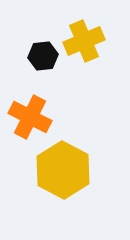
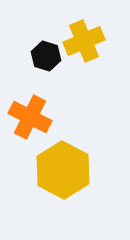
black hexagon: moved 3 px right; rotated 24 degrees clockwise
